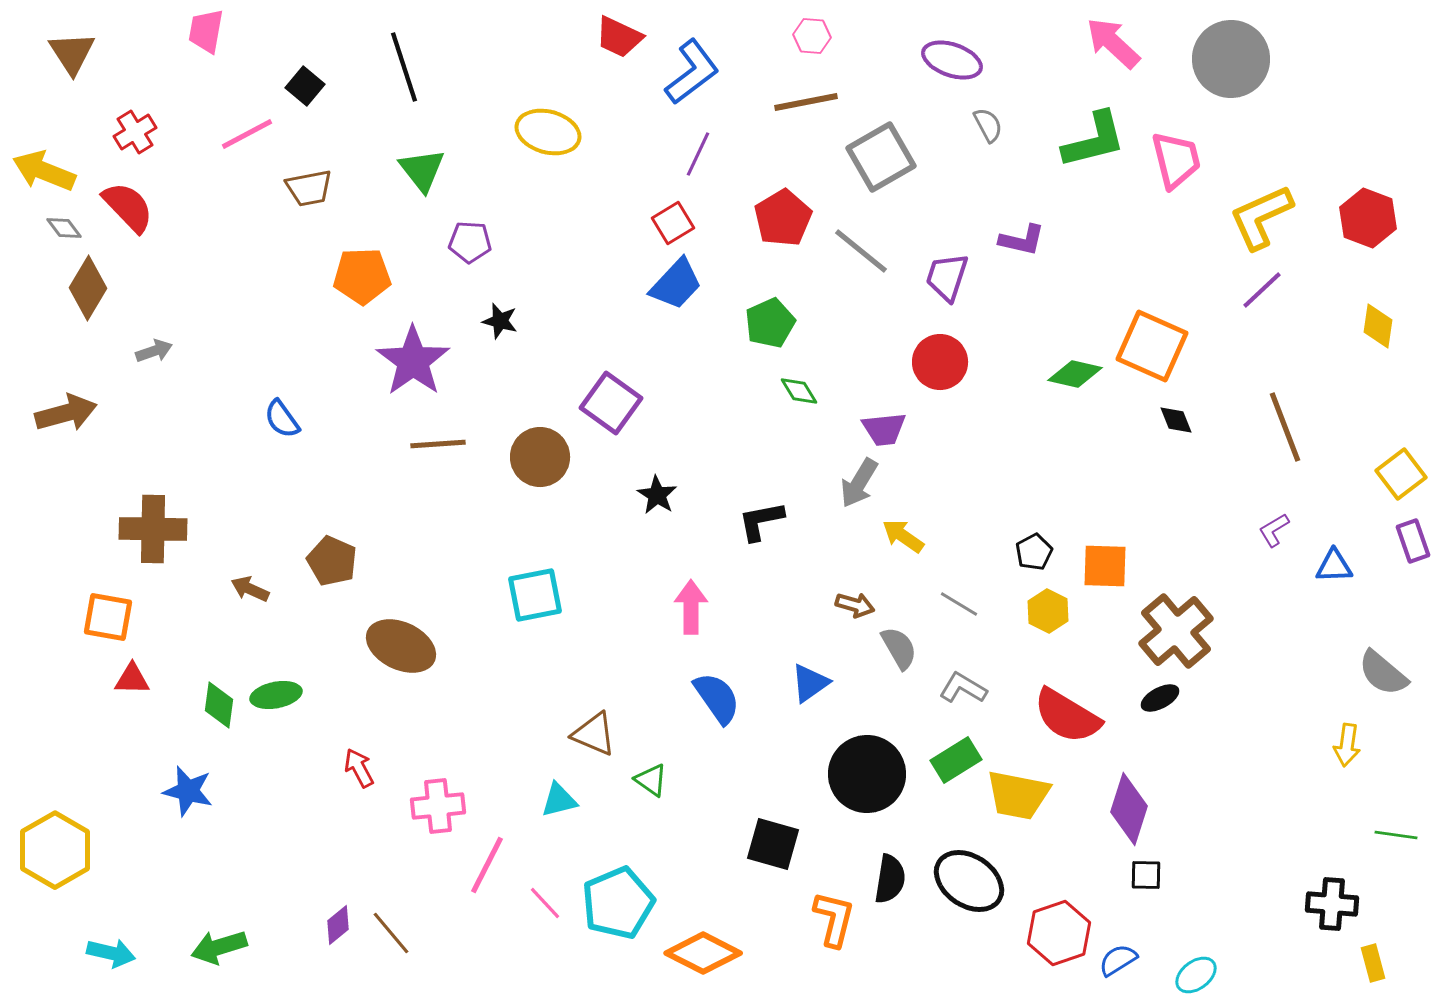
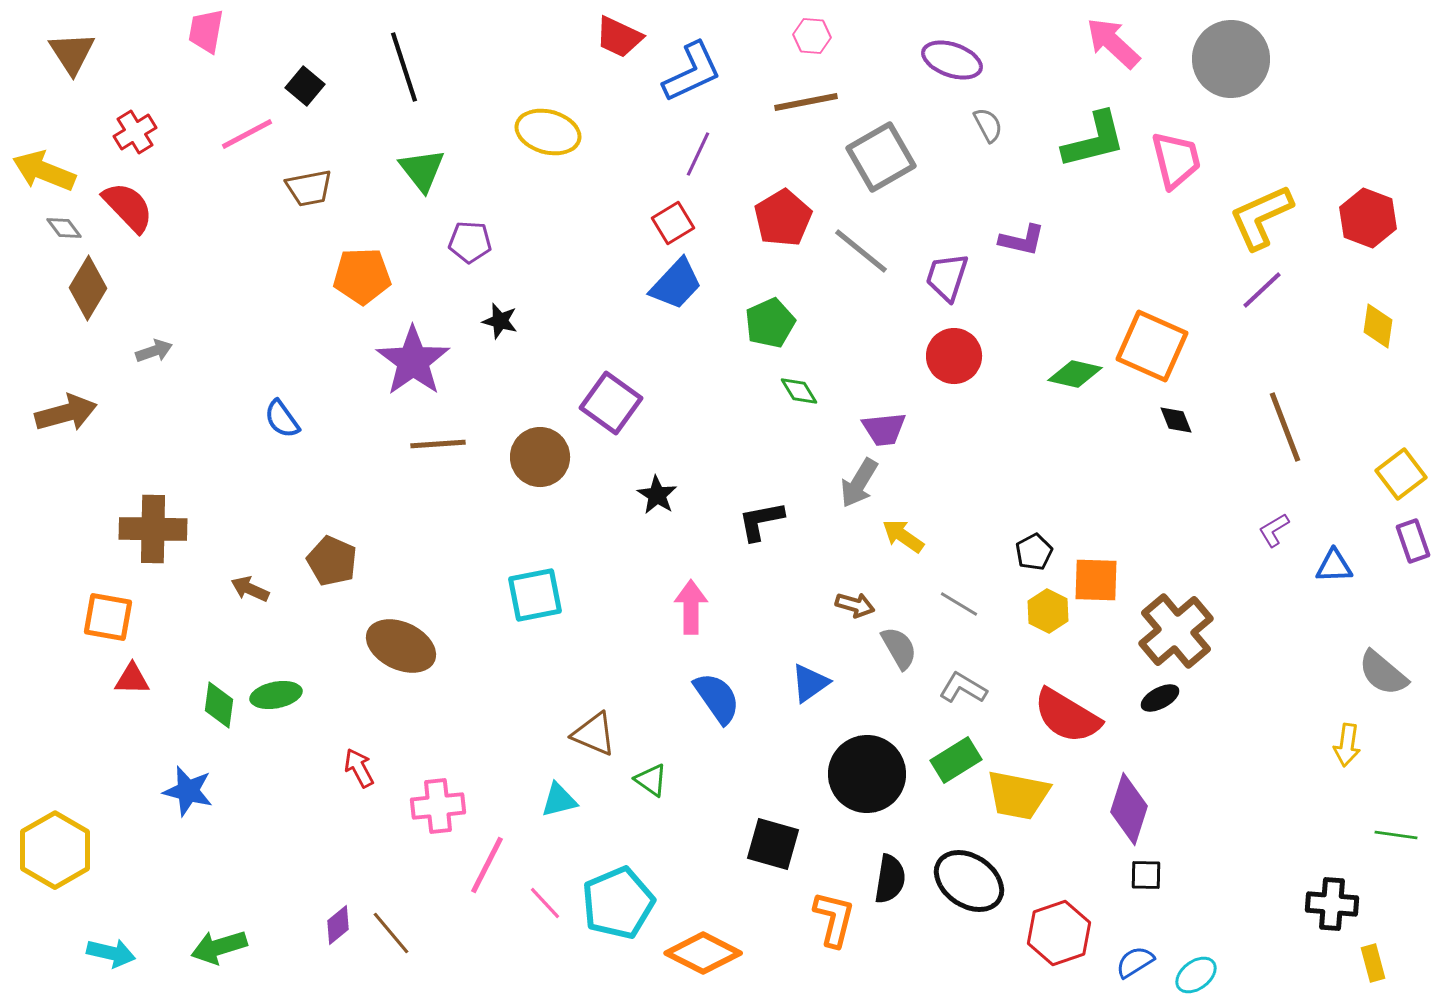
blue L-shape at (692, 72): rotated 12 degrees clockwise
red circle at (940, 362): moved 14 px right, 6 px up
orange square at (1105, 566): moved 9 px left, 14 px down
blue semicircle at (1118, 960): moved 17 px right, 2 px down
